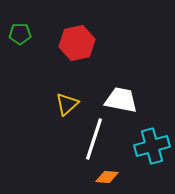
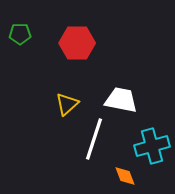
red hexagon: rotated 12 degrees clockwise
orange diamond: moved 18 px right, 1 px up; rotated 65 degrees clockwise
